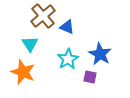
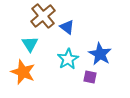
blue triangle: rotated 14 degrees clockwise
